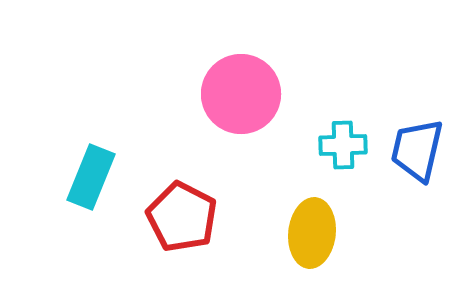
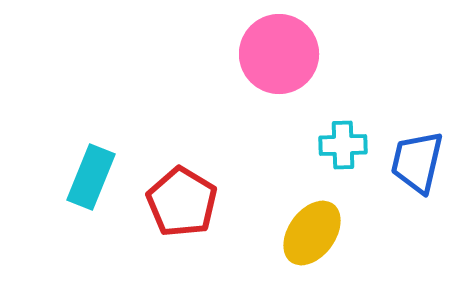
pink circle: moved 38 px right, 40 px up
blue trapezoid: moved 12 px down
red pentagon: moved 15 px up; rotated 4 degrees clockwise
yellow ellipse: rotated 30 degrees clockwise
